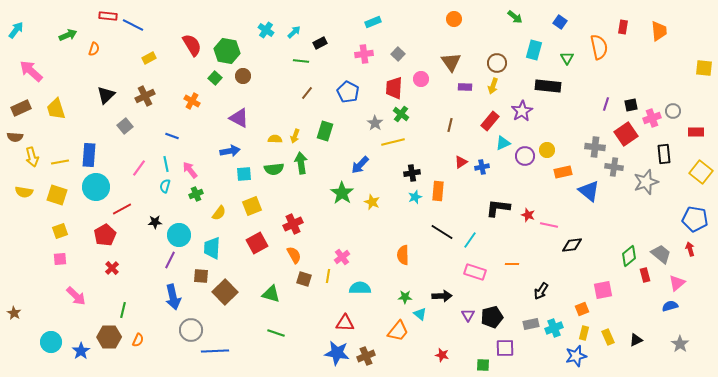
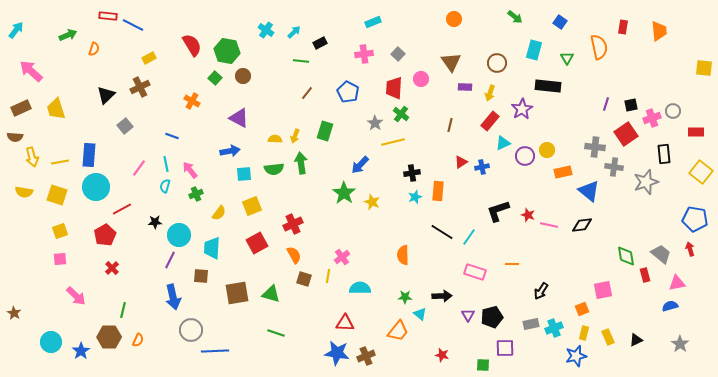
yellow arrow at (493, 86): moved 3 px left, 7 px down
brown cross at (145, 96): moved 5 px left, 9 px up
purple star at (522, 111): moved 2 px up
green star at (342, 193): moved 2 px right
black L-shape at (498, 208): moved 3 px down; rotated 25 degrees counterclockwise
cyan line at (470, 240): moved 1 px left, 3 px up
black diamond at (572, 245): moved 10 px right, 20 px up
green diamond at (629, 256): moved 3 px left; rotated 60 degrees counterclockwise
pink triangle at (677, 283): rotated 30 degrees clockwise
brown square at (225, 292): moved 12 px right, 1 px down; rotated 35 degrees clockwise
